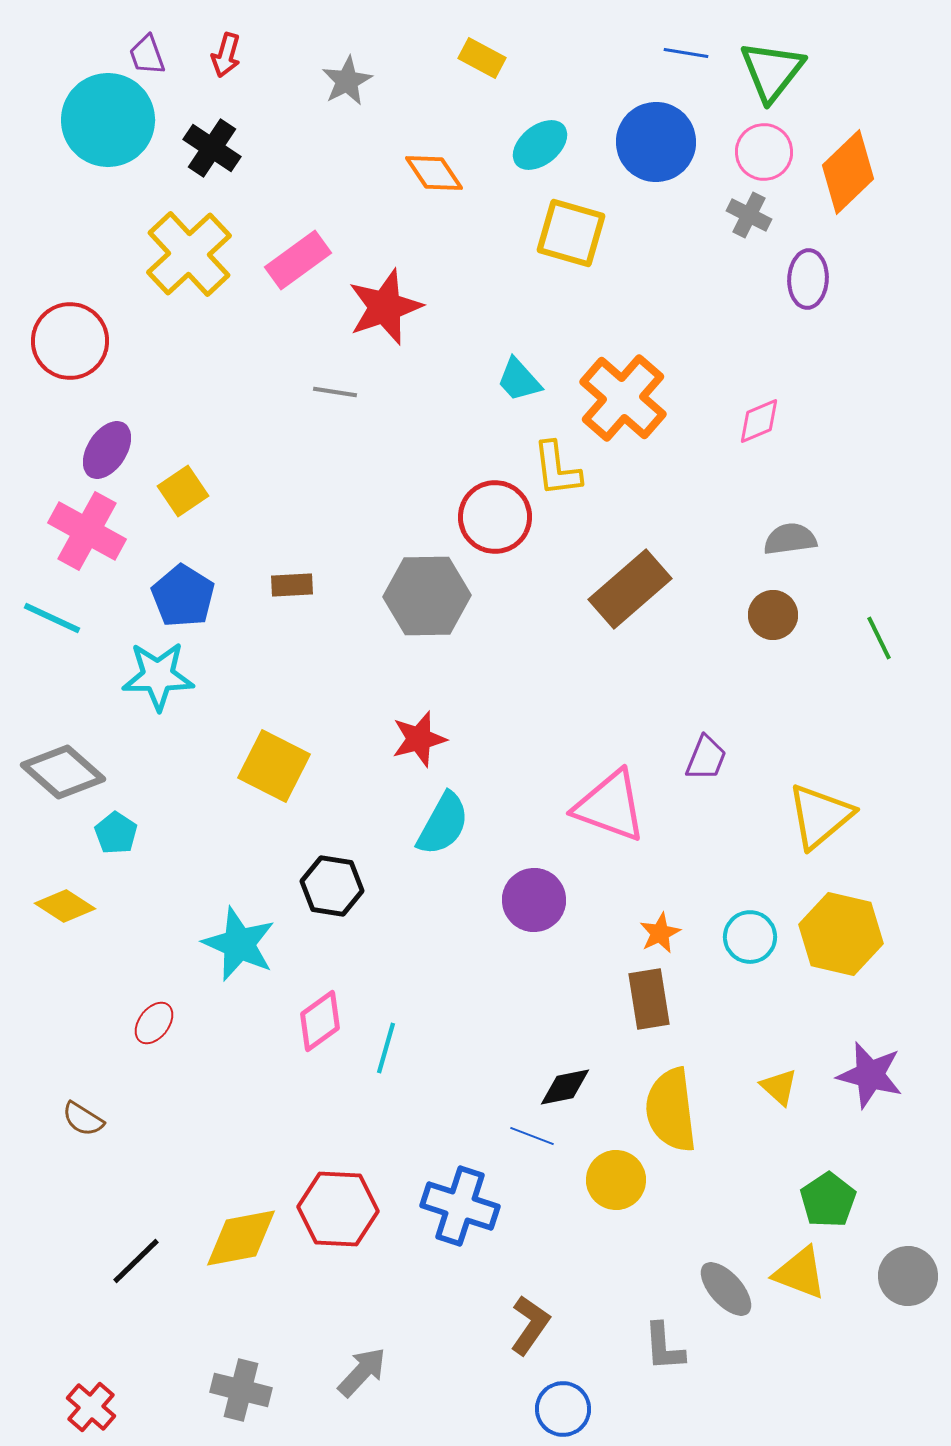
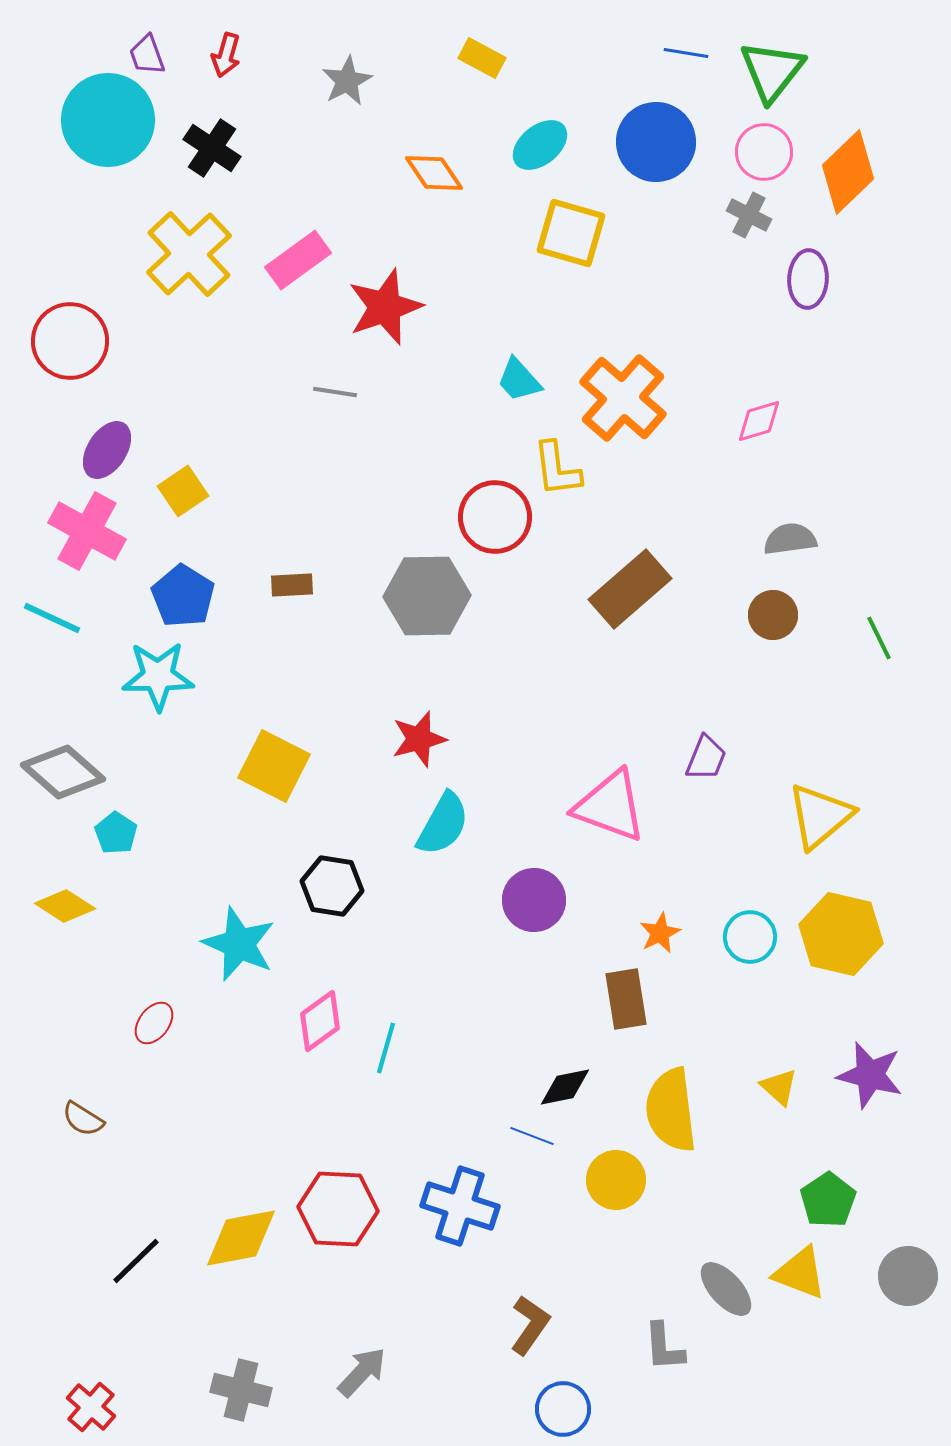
pink diamond at (759, 421): rotated 6 degrees clockwise
brown rectangle at (649, 999): moved 23 px left
